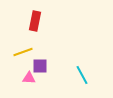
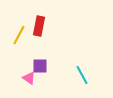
red rectangle: moved 4 px right, 5 px down
yellow line: moved 4 px left, 17 px up; rotated 42 degrees counterclockwise
pink triangle: rotated 32 degrees clockwise
